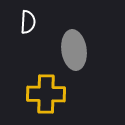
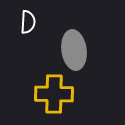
yellow cross: moved 8 px right
